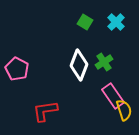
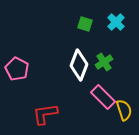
green square: moved 2 px down; rotated 14 degrees counterclockwise
pink rectangle: moved 10 px left, 1 px down; rotated 10 degrees counterclockwise
red L-shape: moved 3 px down
